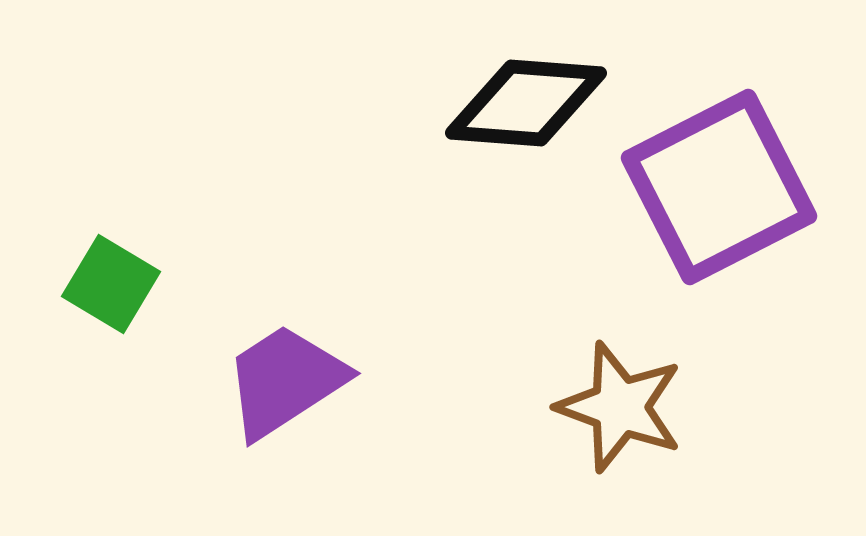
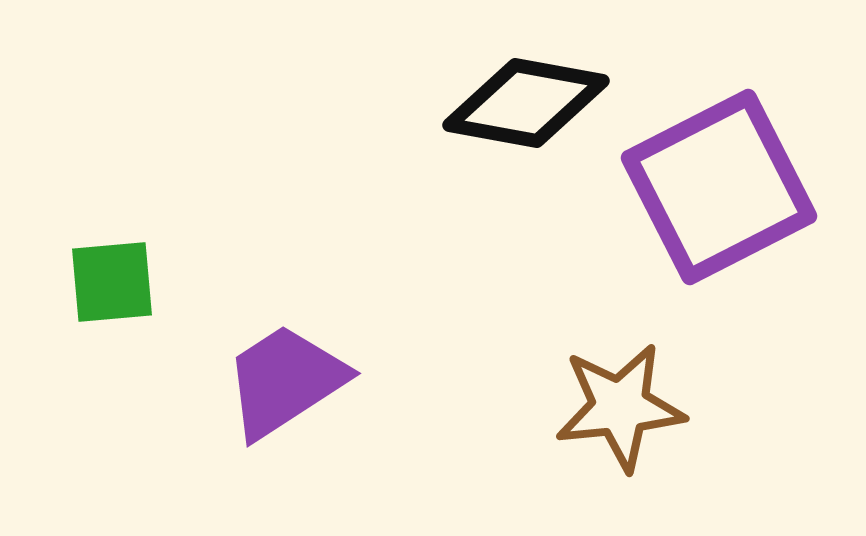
black diamond: rotated 6 degrees clockwise
green square: moved 1 px right, 2 px up; rotated 36 degrees counterclockwise
brown star: rotated 26 degrees counterclockwise
